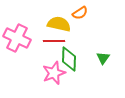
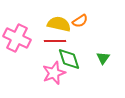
orange semicircle: moved 8 px down
red line: moved 1 px right
green diamond: rotated 20 degrees counterclockwise
